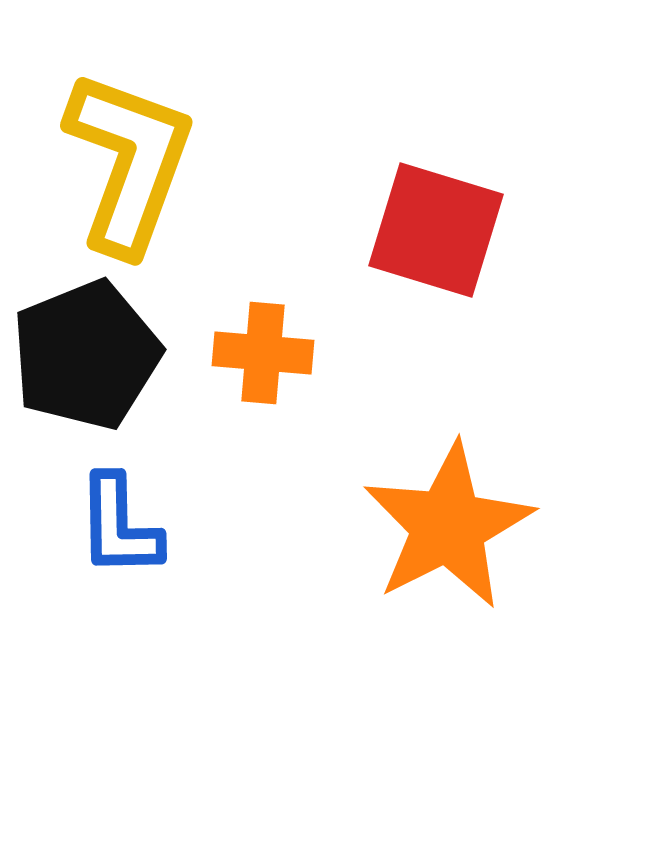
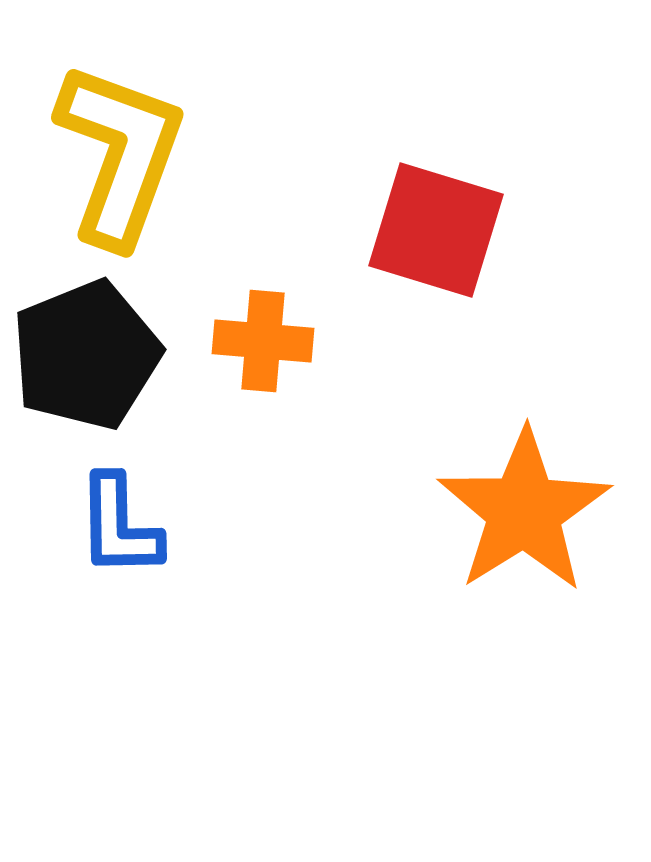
yellow L-shape: moved 9 px left, 8 px up
orange cross: moved 12 px up
orange star: moved 76 px right, 15 px up; rotated 5 degrees counterclockwise
